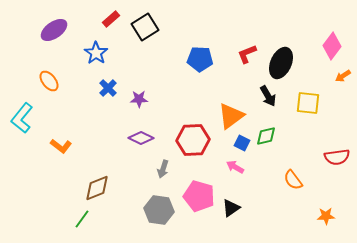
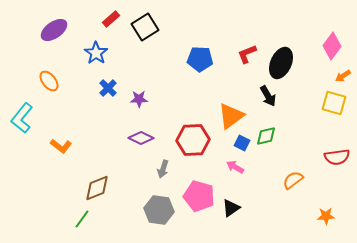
yellow square: moved 26 px right; rotated 10 degrees clockwise
orange semicircle: rotated 90 degrees clockwise
